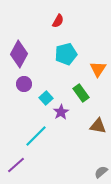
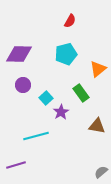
red semicircle: moved 12 px right
purple diamond: rotated 64 degrees clockwise
orange triangle: rotated 18 degrees clockwise
purple circle: moved 1 px left, 1 px down
brown triangle: moved 1 px left
cyan line: rotated 30 degrees clockwise
purple line: rotated 24 degrees clockwise
